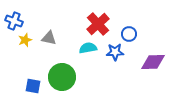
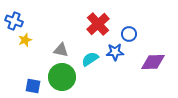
gray triangle: moved 12 px right, 12 px down
cyan semicircle: moved 2 px right, 11 px down; rotated 24 degrees counterclockwise
